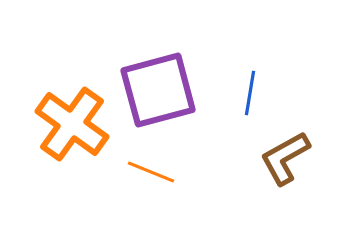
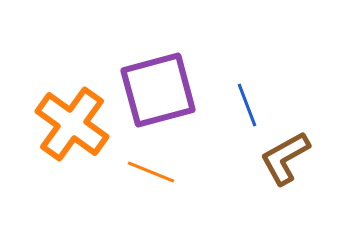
blue line: moved 3 px left, 12 px down; rotated 30 degrees counterclockwise
